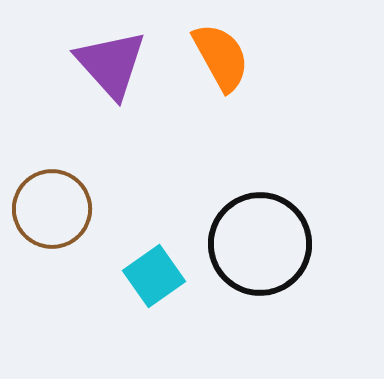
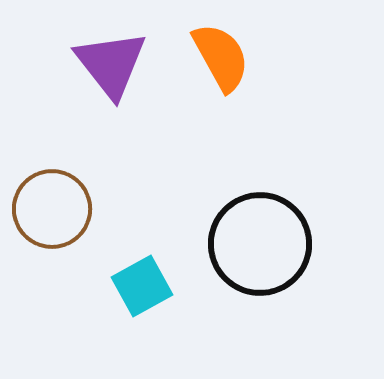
purple triangle: rotated 4 degrees clockwise
cyan square: moved 12 px left, 10 px down; rotated 6 degrees clockwise
